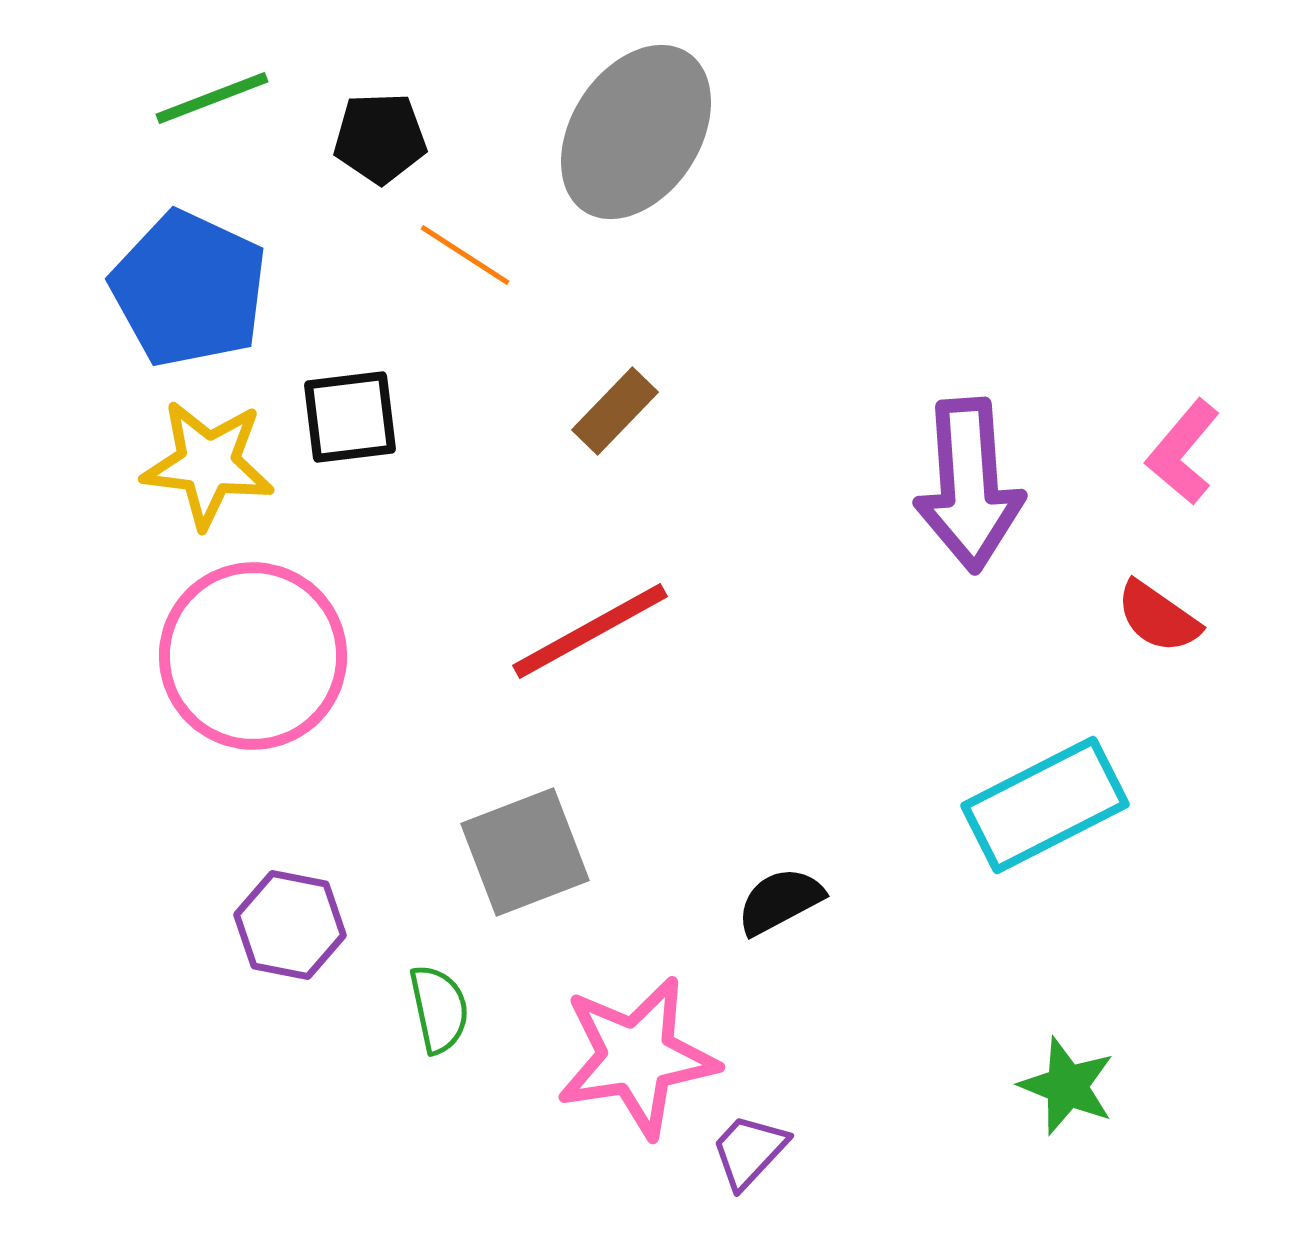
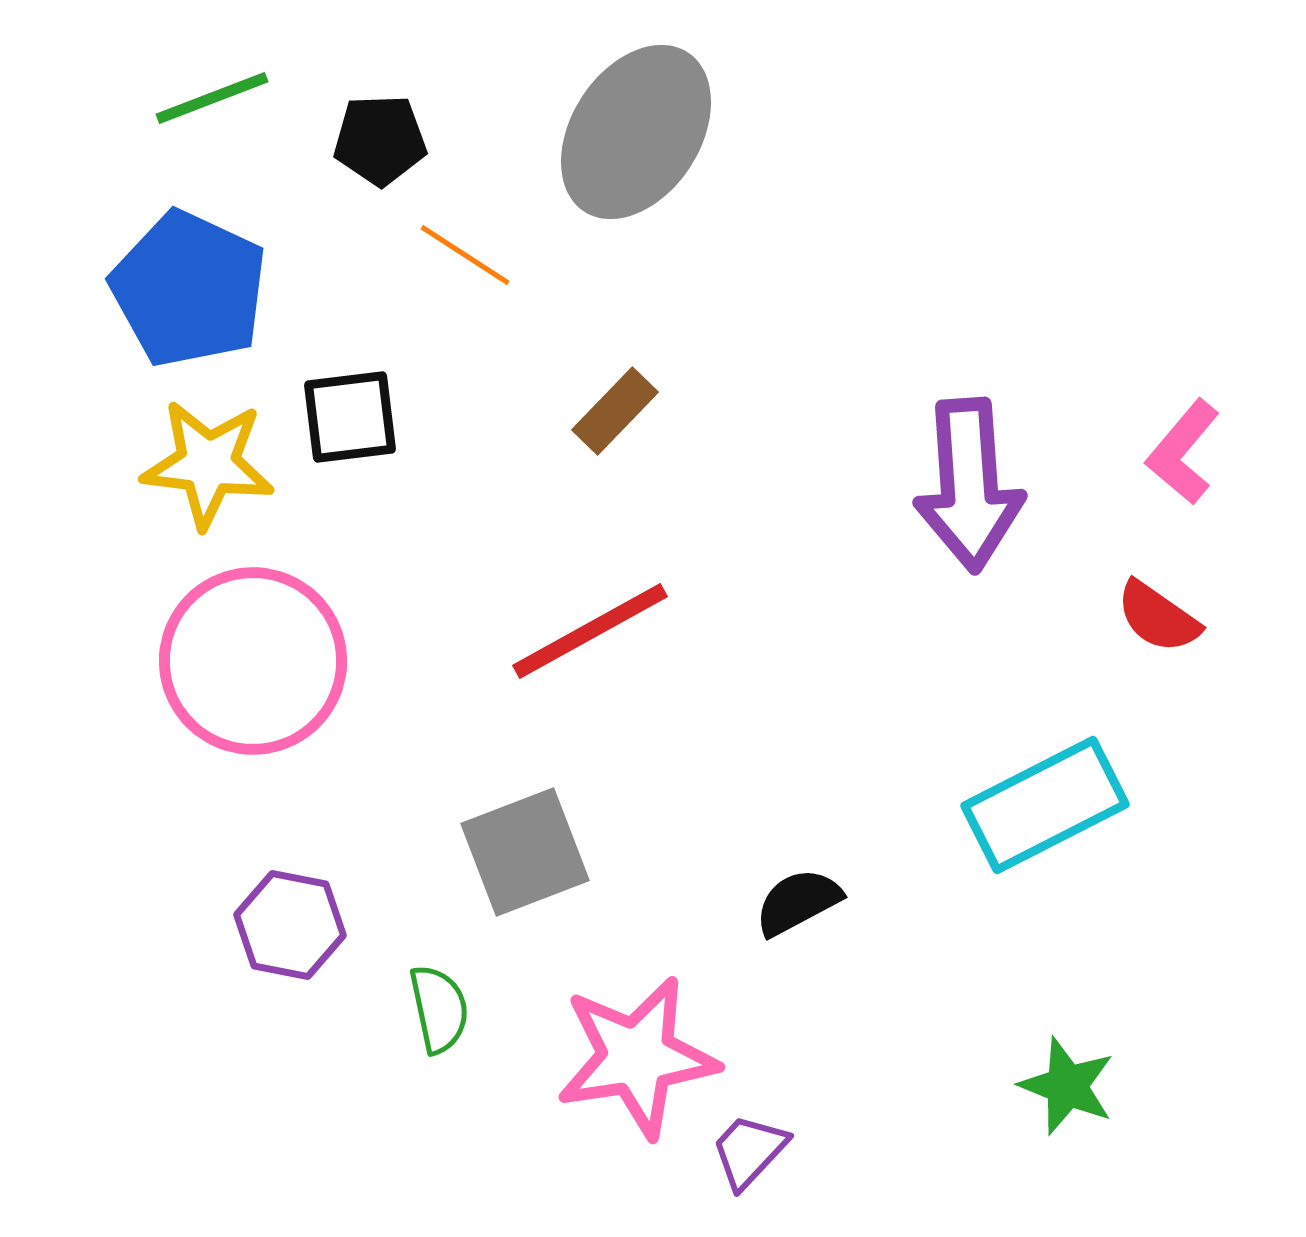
black pentagon: moved 2 px down
pink circle: moved 5 px down
black semicircle: moved 18 px right, 1 px down
